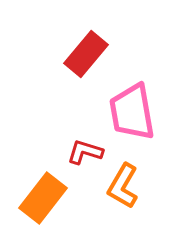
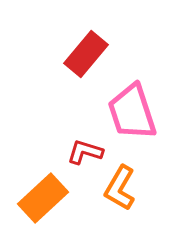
pink trapezoid: rotated 8 degrees counterclockwise
orange L-shape: moved 3 px left, 2 px down
orange rectangle: rotated 9 degrees clockwise
